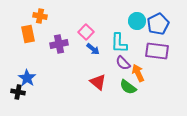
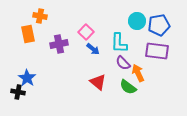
blue pentagon: moved 1 px right, 1 px down; rotated 15 degrees clockwise
